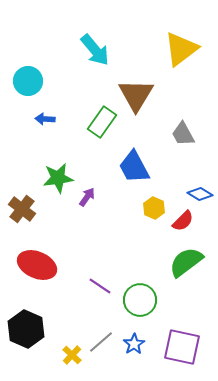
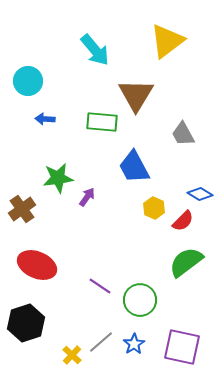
yellow triangle: moved 14 px left, 8 px up
green rectangle: rotated 60 degrees clockwise
brown cross: rotated 16 degrees clockwise
black hexagon: moved 6 px up; rotated 18 degrees clockwise
